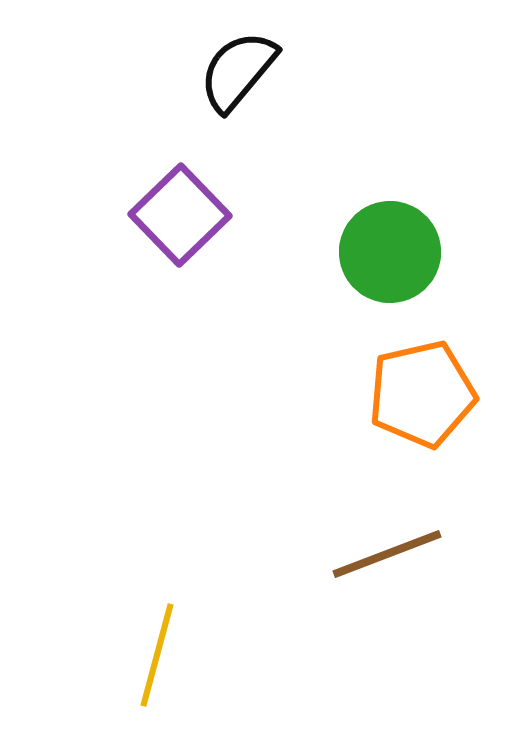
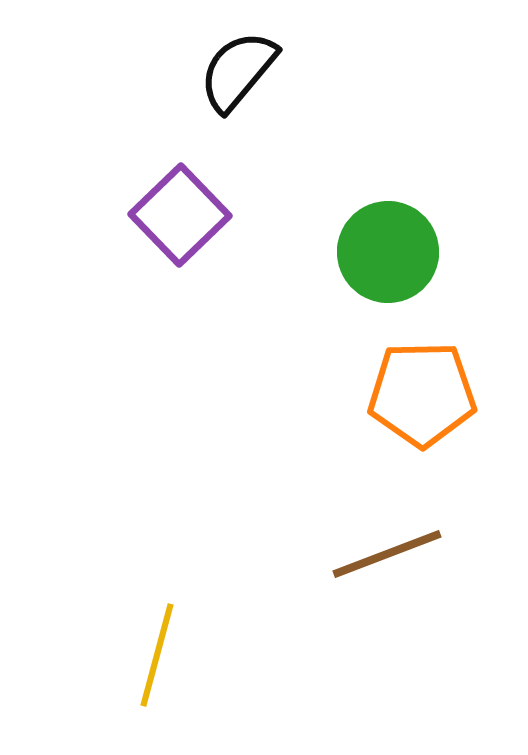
green circle: moved 2 px left
orange pentagon: rotated 12 degrees clockwise
